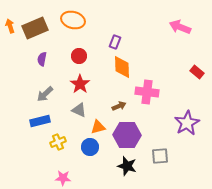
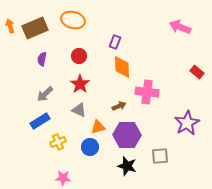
blue rectangle: rotated 18 degrees counterclockwise
